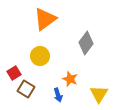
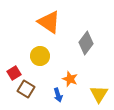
orange triangle: moved 4 px right, 3 px down; rotated 50 degrees counterclockwise
